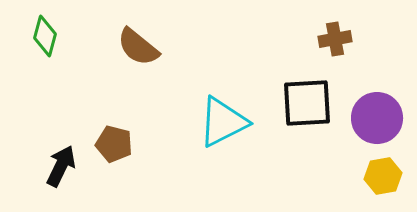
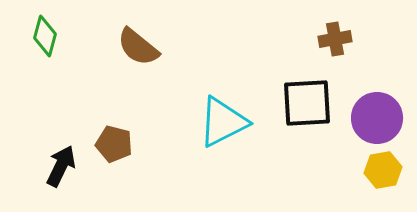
yellow hexagon: moved 6 px up
